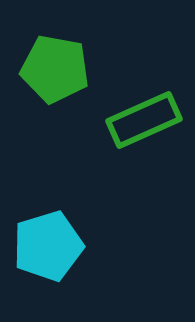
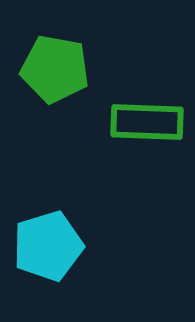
green rectangle: moved 3 px right, 2 px down; rotated 26 degrees clockwise
